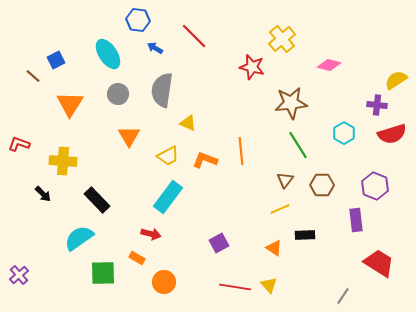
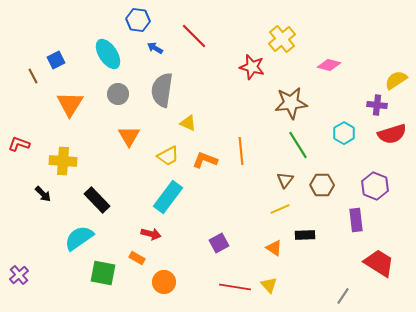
brown line at (33, 76): rotated 21 degrees clockwise
green square at (103, 273): rotated 12 degrees clockwise
